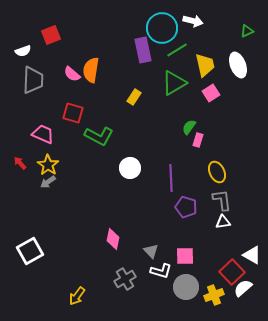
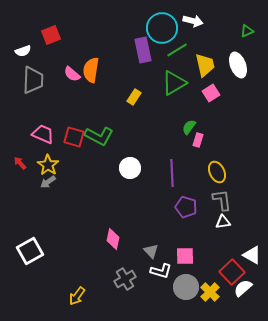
red square at (73, 113): moved 1 px right, 24 px down
purple line at (171, 178): moved 1 px right, 5 px up
yellow cross at (214, 295): moved 4 px left, 3 px up; rotated 24 degrees counterclockwise
